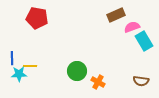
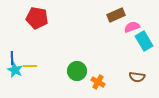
cyan star: moved 4 px left, 4 px up; rotated 28 degrees clockwise
brown semicircle: moved 4 px left, 4 px up
